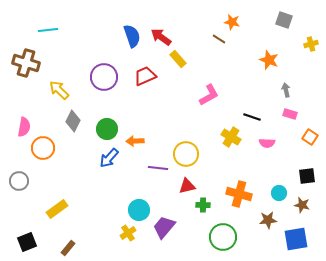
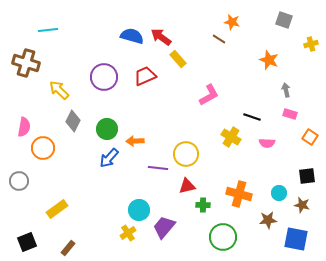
blue semicircle at (132, 36): rotated 55 degrees counterclockwise
blue square at (296, 239): rotated 20 degrees clockwise
